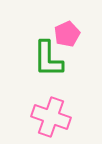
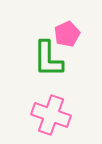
pink cross: moved 2 px up
